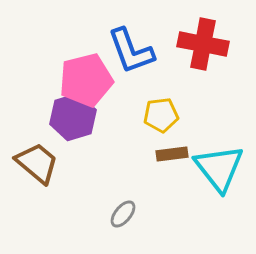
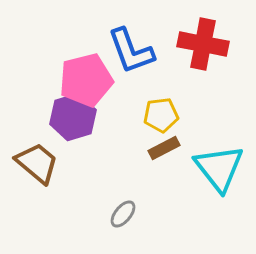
brown rectangle: moved 8 px left, 6 px up; rotated 20 degrees counterclockwise
